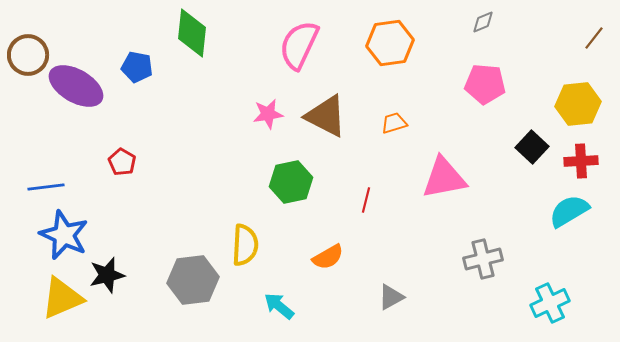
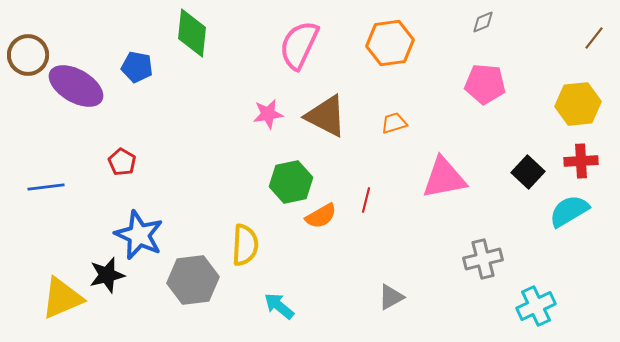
black square: moved 4 px left, 25 px down
blue star: moved 75 px right
orange semicircle: moved 7 px left, 41 px up
cyan cross: moved 14 px left, 3 px down
